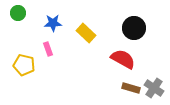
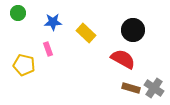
blue star: moved 1 px up
black circle: moved 1 px left, 2 px down
